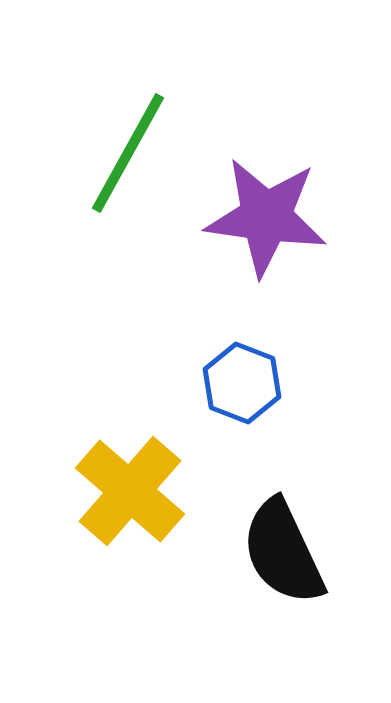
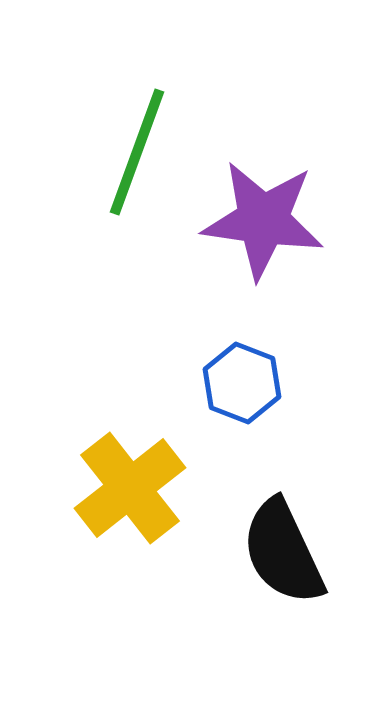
green line: moved 9 px right, 1 px up; rotated 9 degrees counterclockwise
purple star: moved 3 px left, 3 px down
yellow cross: moved 3 px up; rotated 11 degrees clockwise
